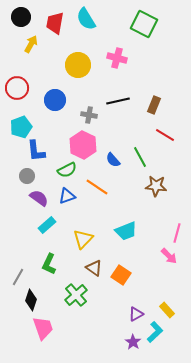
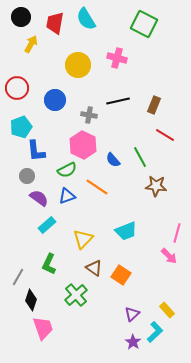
purple triangle: moved 4 px left; rotated 14 degrees counterclockwise
